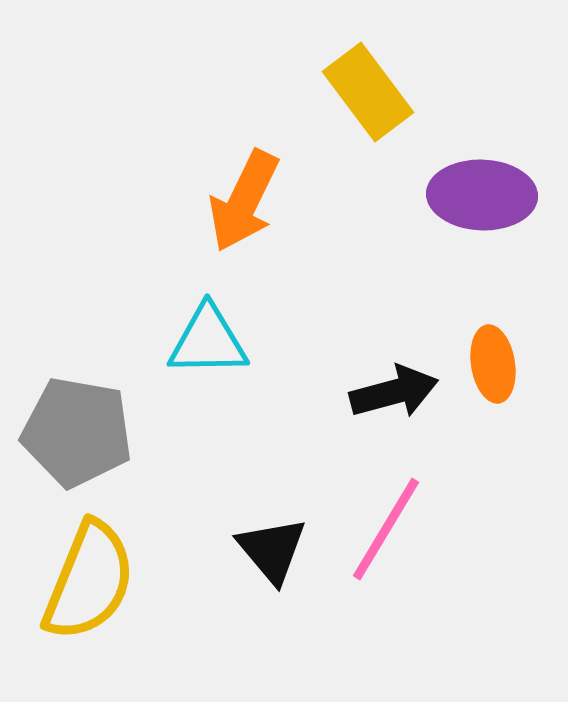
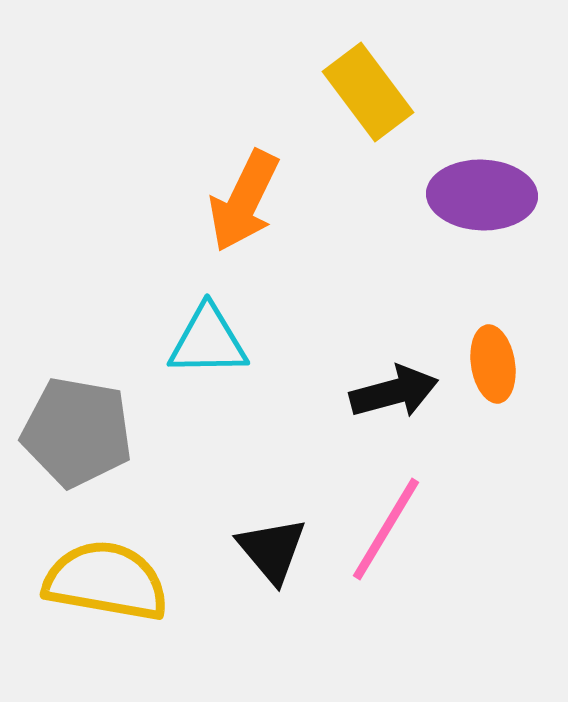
yellow semicircle: moved 17 px right; rotated 102 degrees counterclockwise
